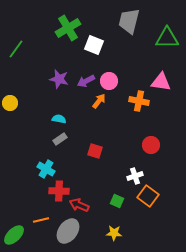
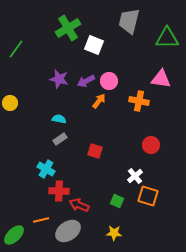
pink triangle: moved 3 px up
white cross: rotated 21 degrees counterclockwise
orange square: rotated 20 degrees counterclockwise
gray ellipse: rotated 20 degrees clockwise
